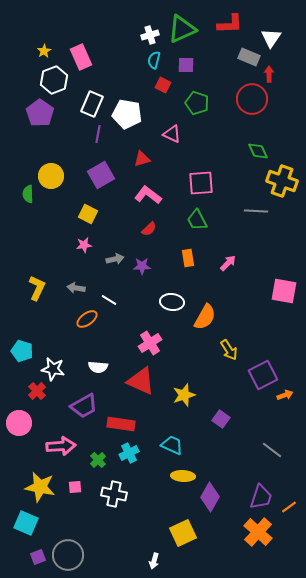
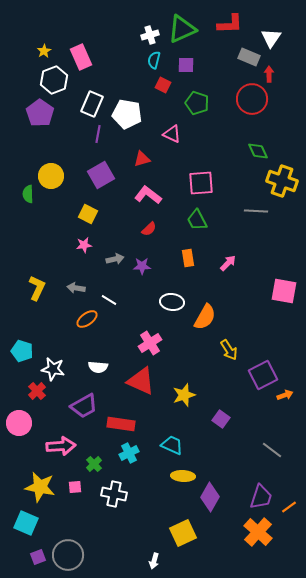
green cross at (98, 460): moved 4 px left, 4 px down
